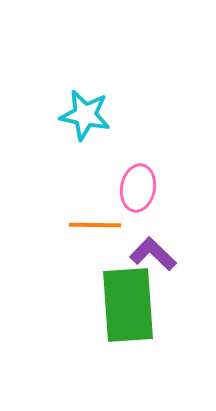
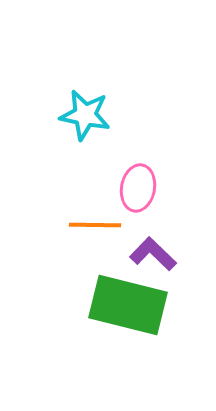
green rectangle: rotated 72 degrees counterclockwise
